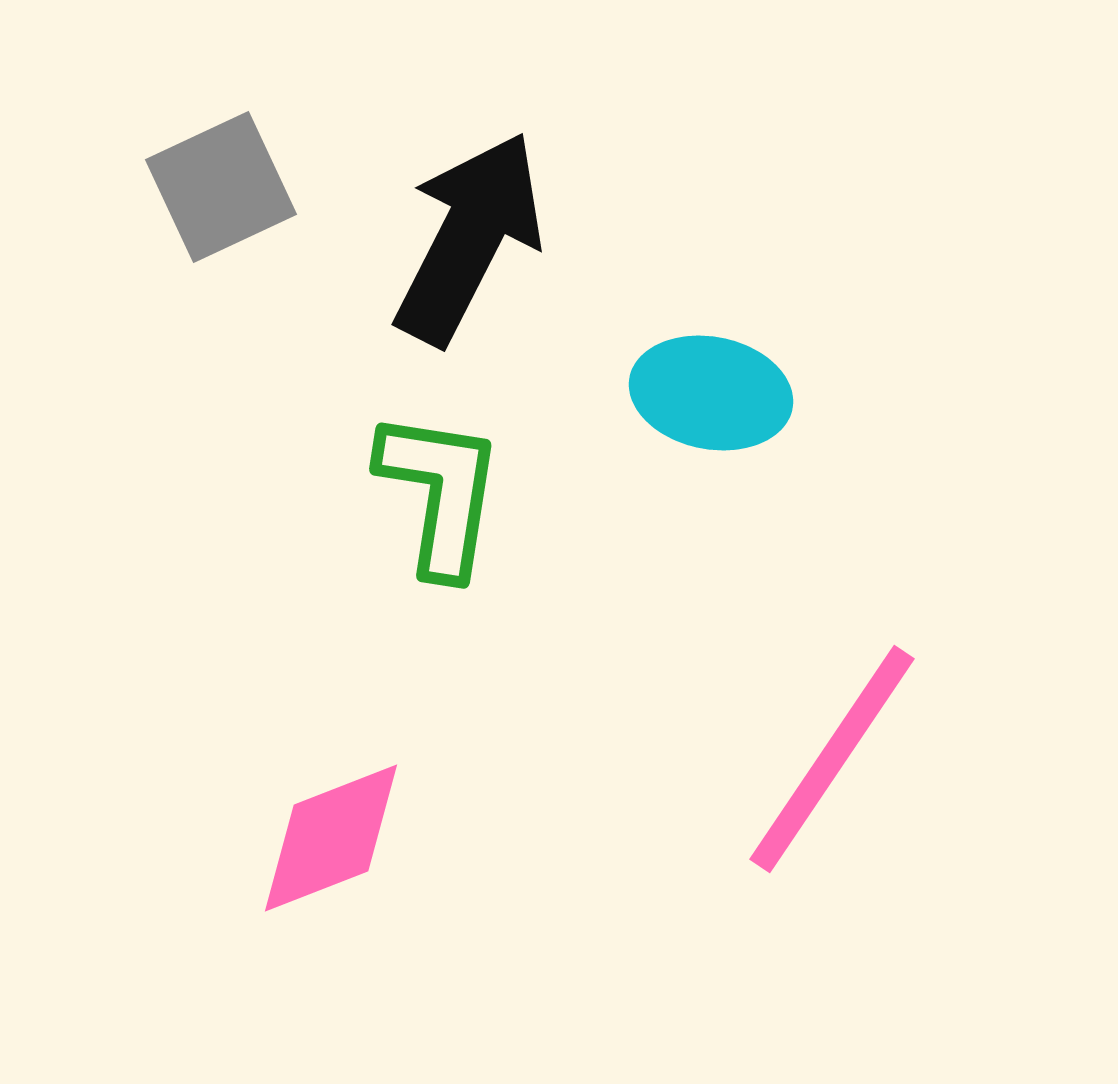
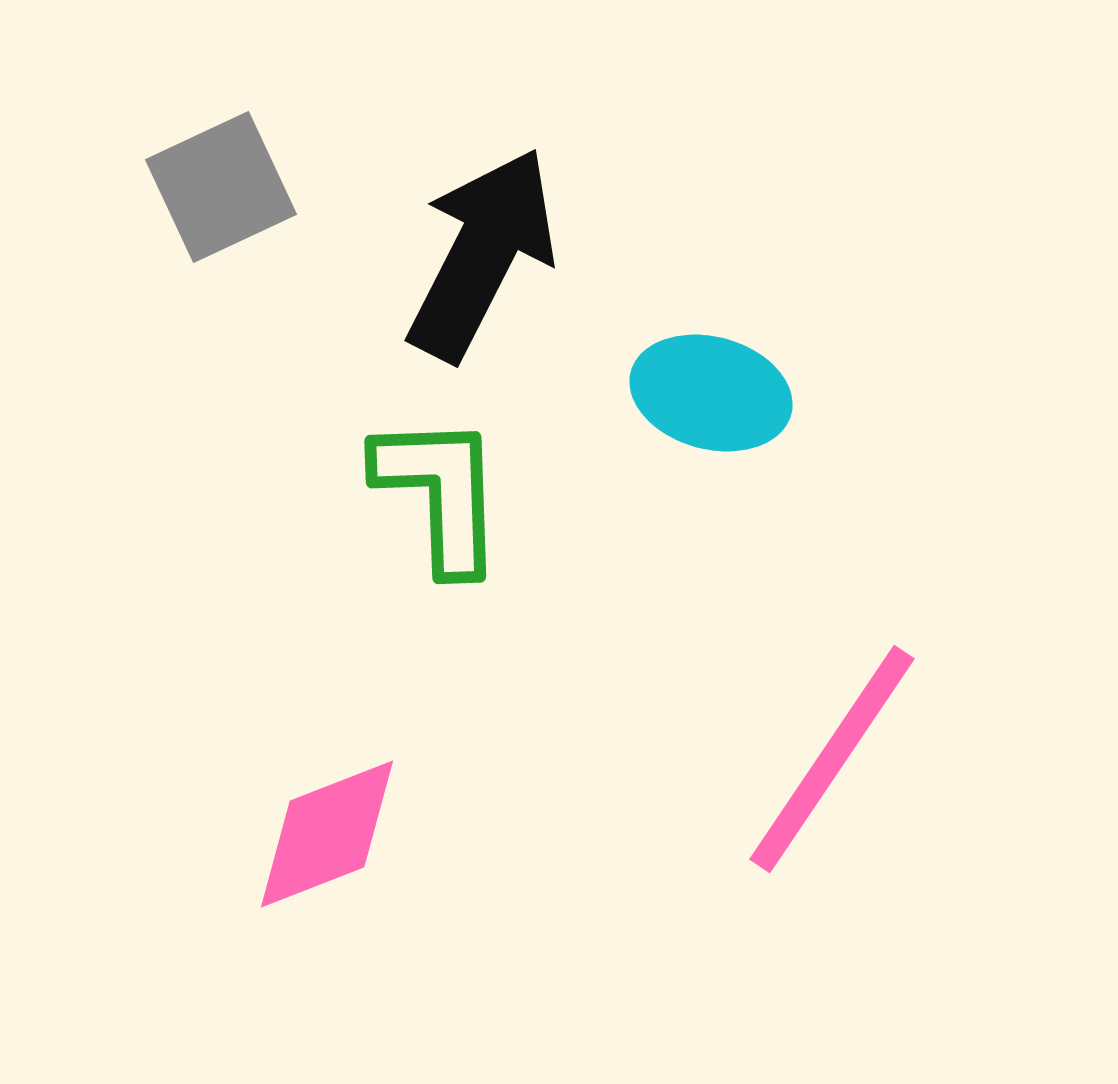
black arrow: moved 13 px right, 16 px down
cyan ellipse: rotated 4 degrees clockwise
green L-shape: rotated 11 degrees counterclockwise
pink diamond: moved 4 px left, 4 px up
